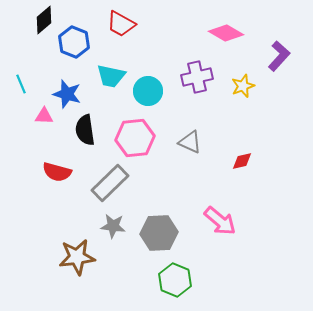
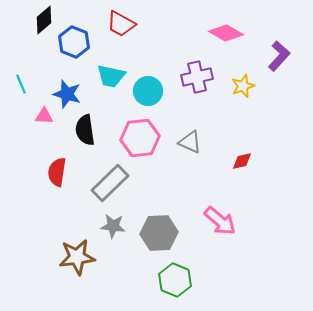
pink hexagon: moved 5 px right
red semicircle: rotated 84 degrees clockwise
